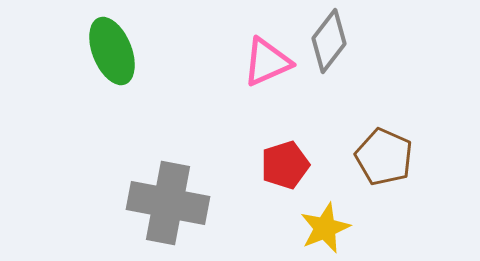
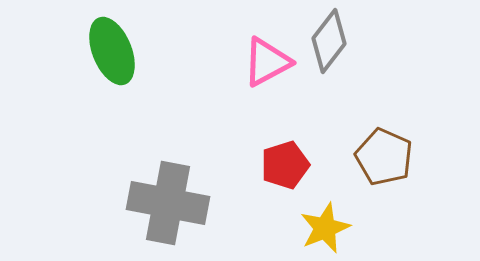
pink triangle: rotated 4 degrees counterclockwise
